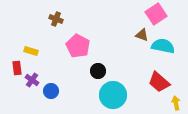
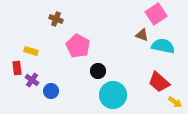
yellow arrow: moved 1 px left, 1 px up; rotated 136 degrees clockwise
